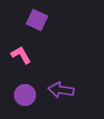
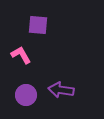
purple square: moved 1 px right, 5 px down; rotated 20 degrees counterclockwise
purple circle: moved 1 px right
